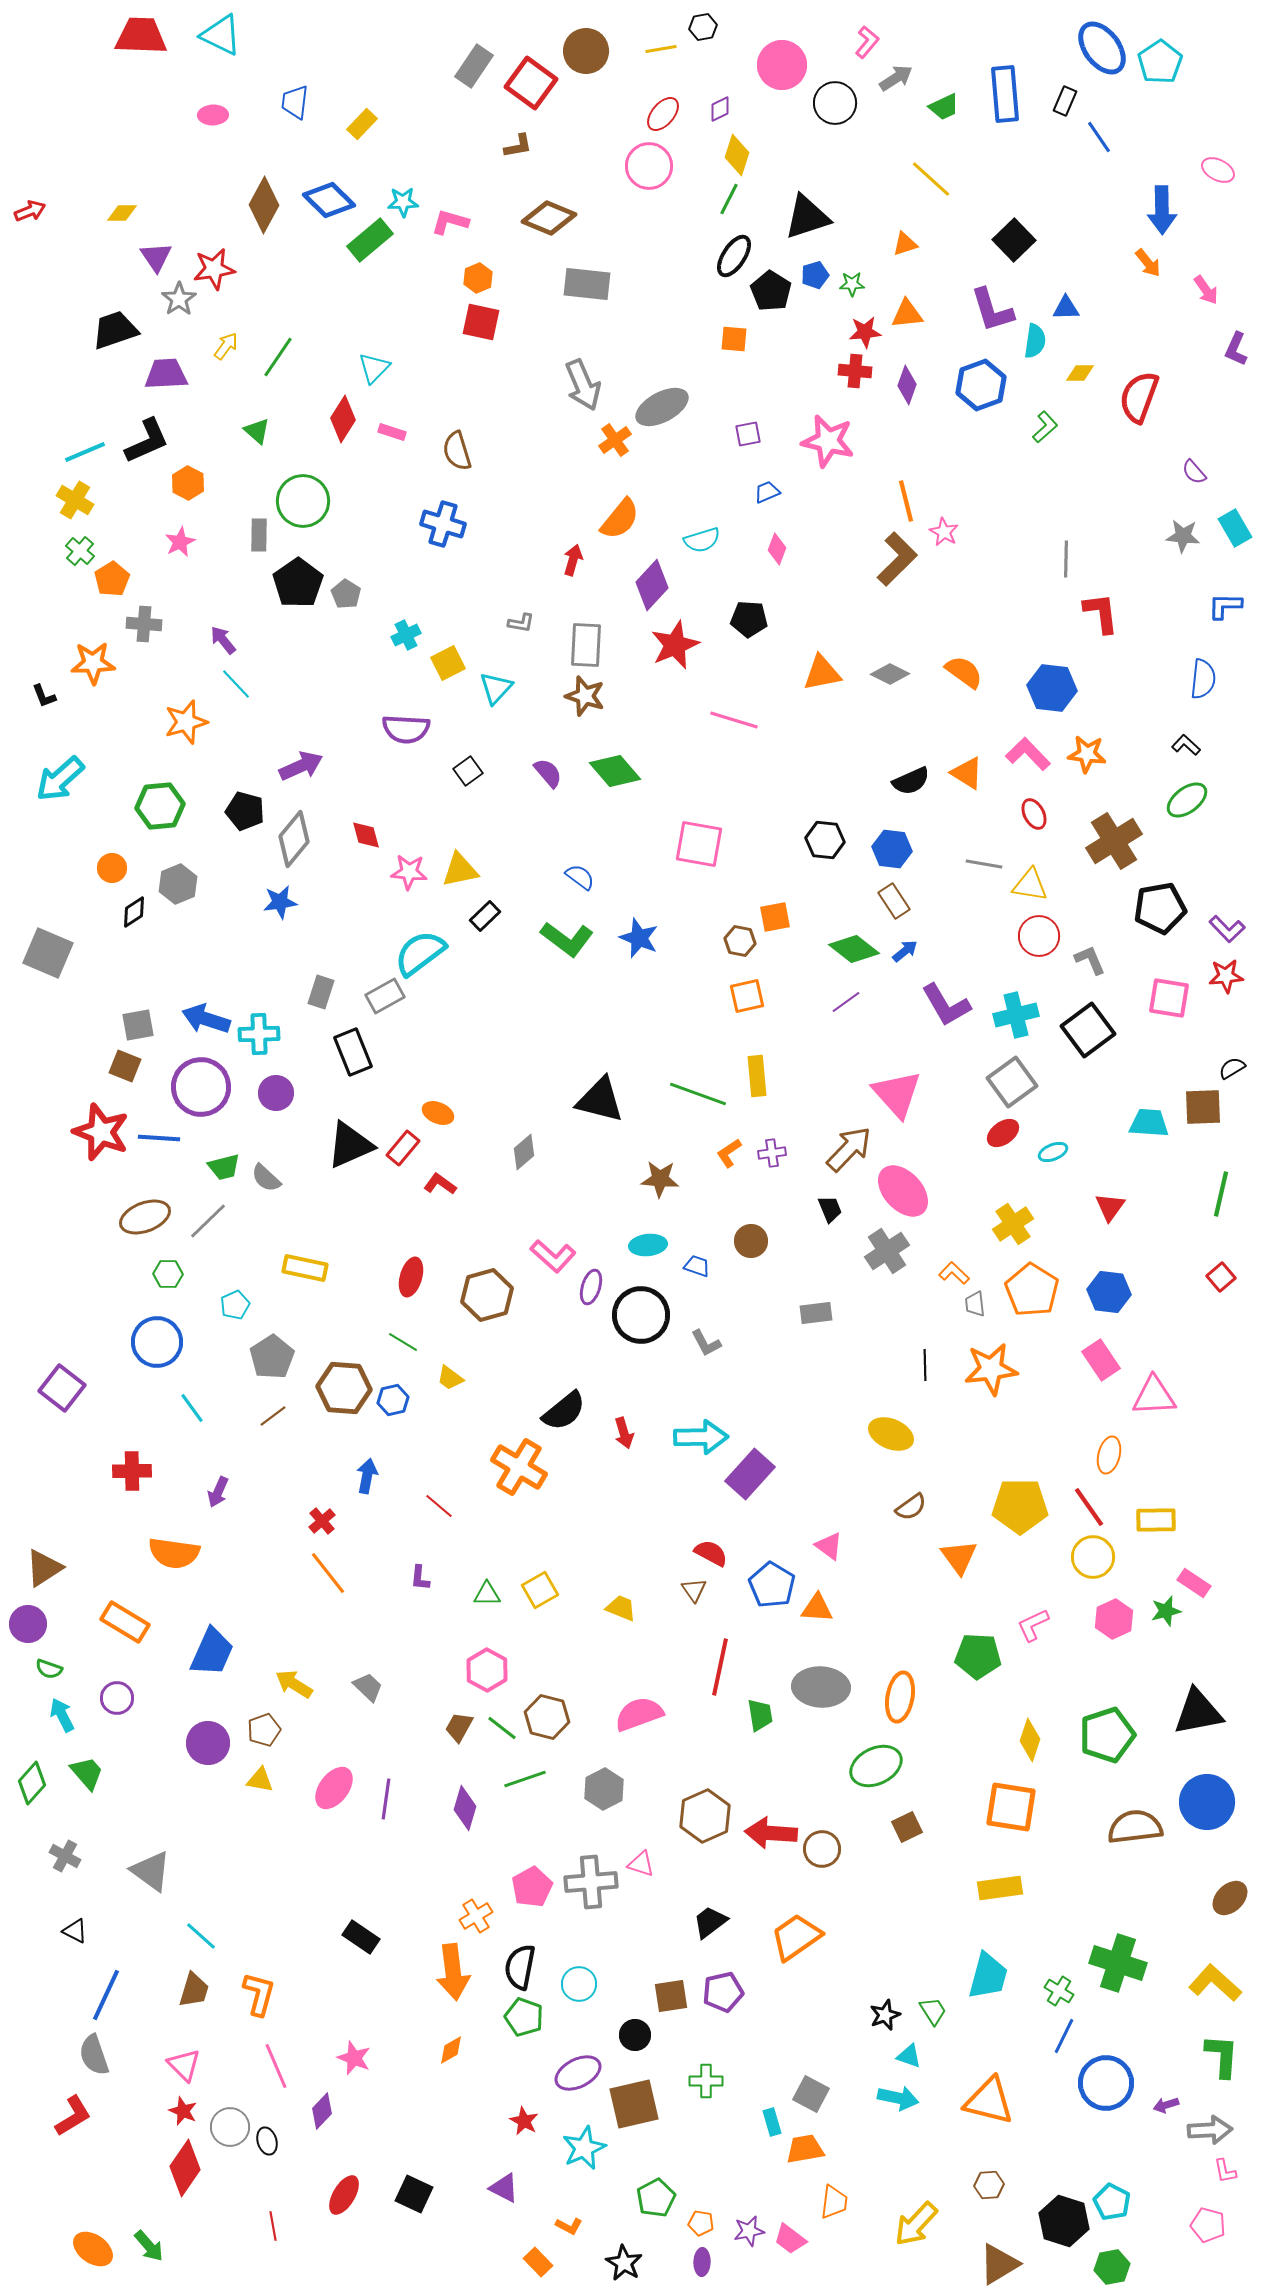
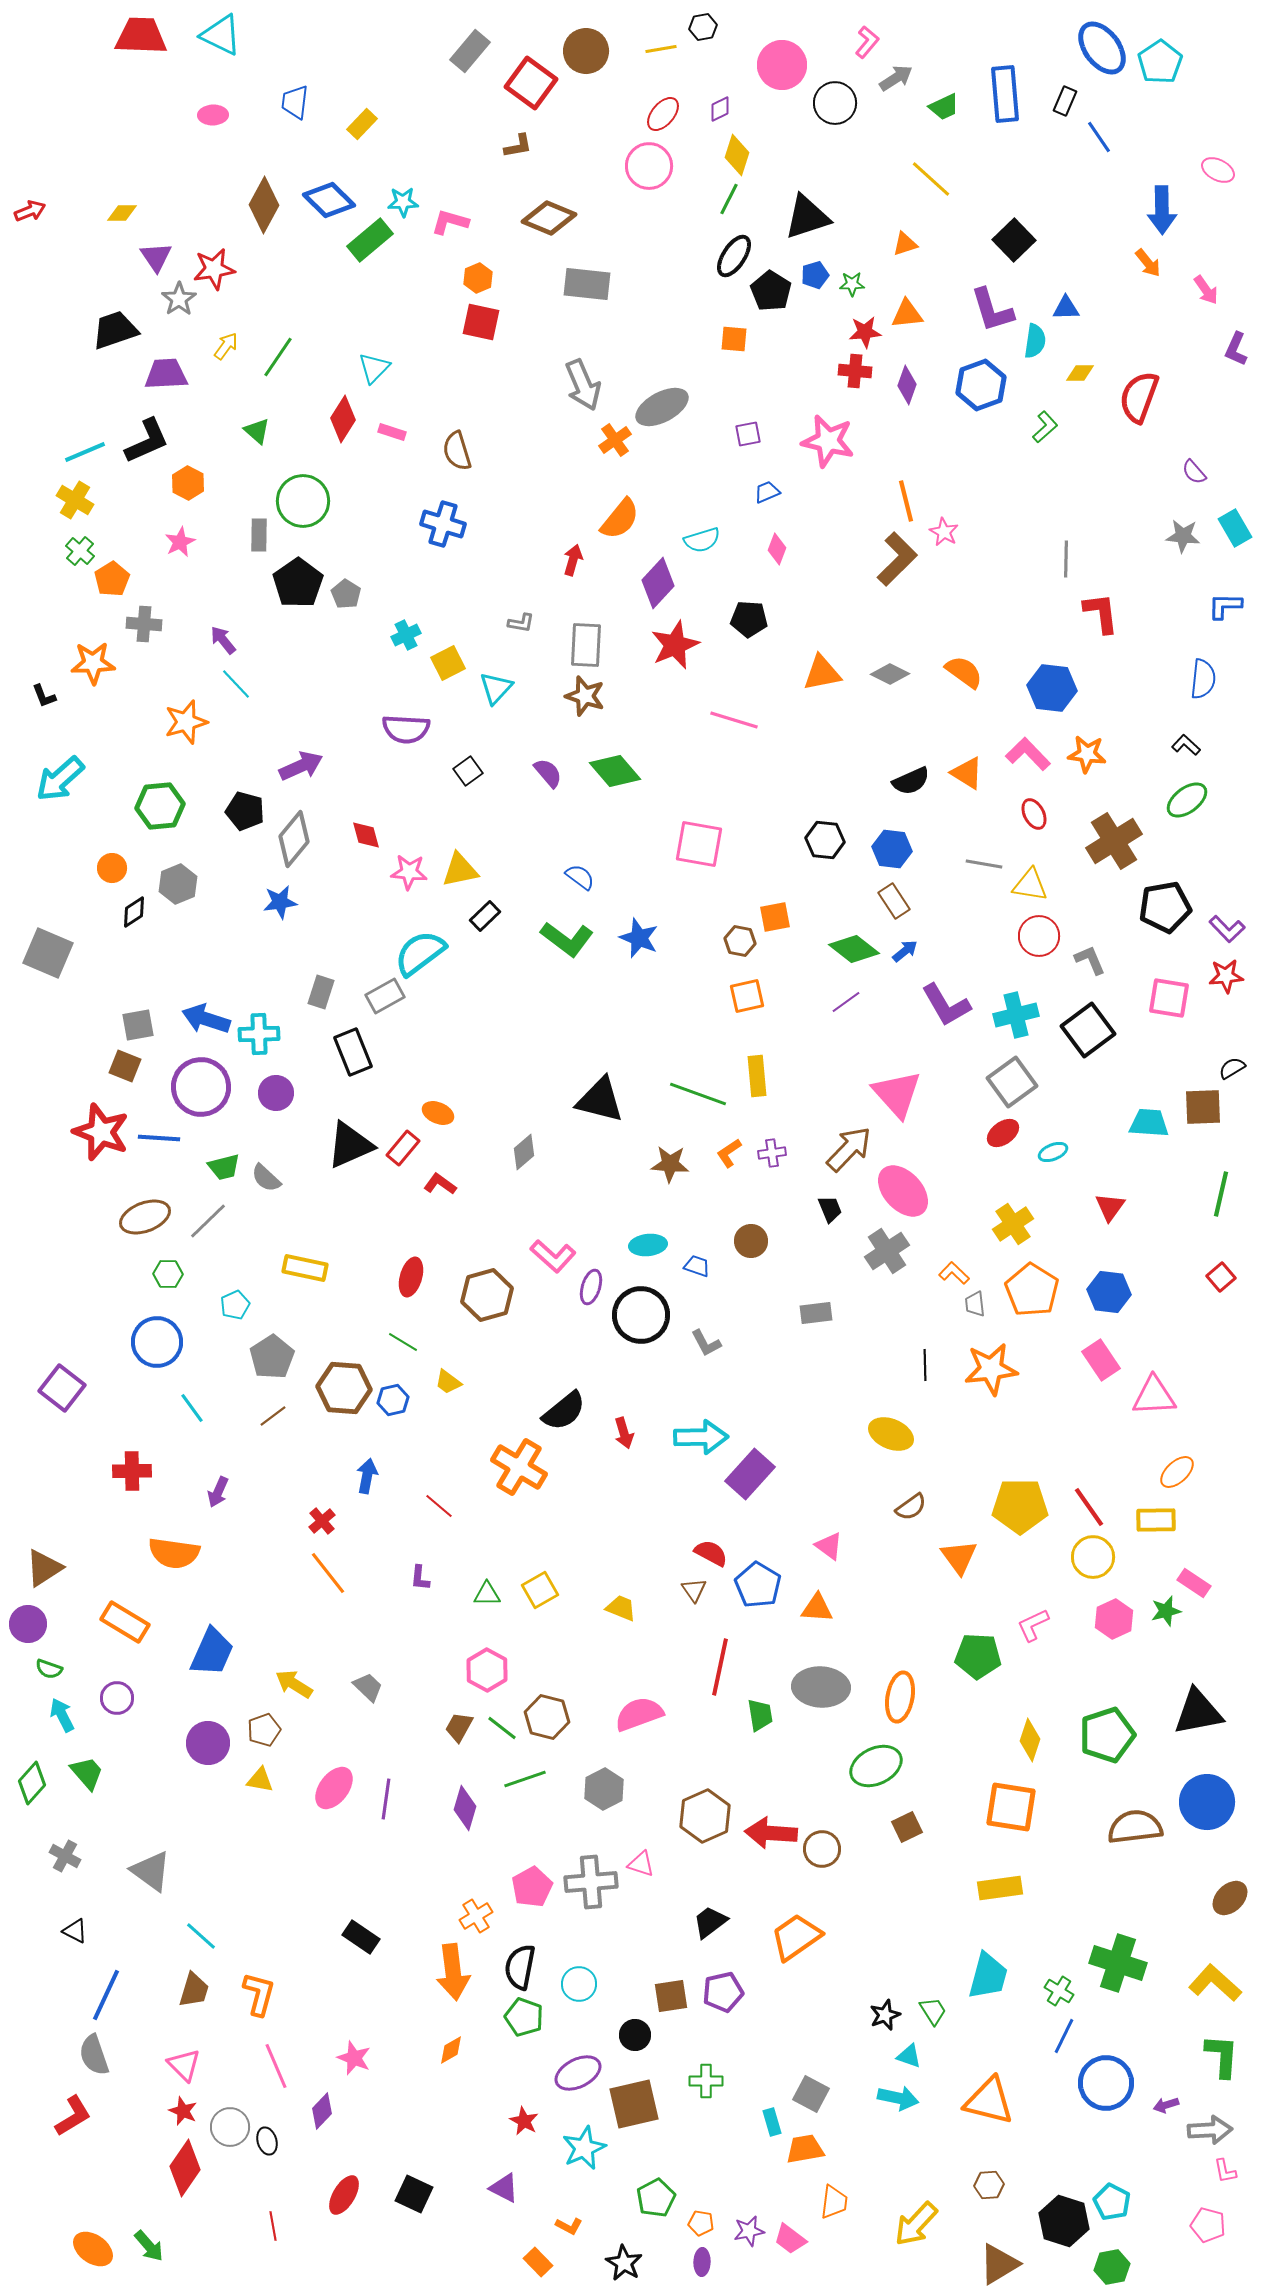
gray rectangle at (474, 66): moved 4 px left, 15 px up; rotated 6 degrees clockwise
purple diamond at (652, 585): moved 6 px right, 2 px up
black pentagon at (1160, 908): moved 5 px right, 1 px up
brown star at (660, 1179): moved 10 px right, 15 px up
yellow trapezoid at (450, 1378): moved 2 px left, 4 px down
orange ellipse at (1109, 1455): moved 68 px right, 17 px down; rotated 33 degrees clockwise
blue pentagon at (772, 1585): moved 14 px left
